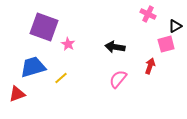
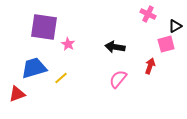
purple square: rotated 12 degrees counterclockwise
blue trapezoid: moved 1 px right, 1 px down
